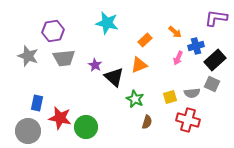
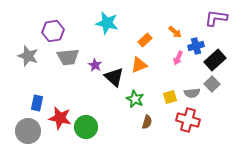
gray trapezoid: moved 4 px right, 1 px up
gray square: rotated 21 degrees clockwise
